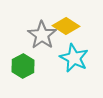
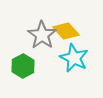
yellow diamond: moved 5 px down; rotated 16 degrees clockwise
